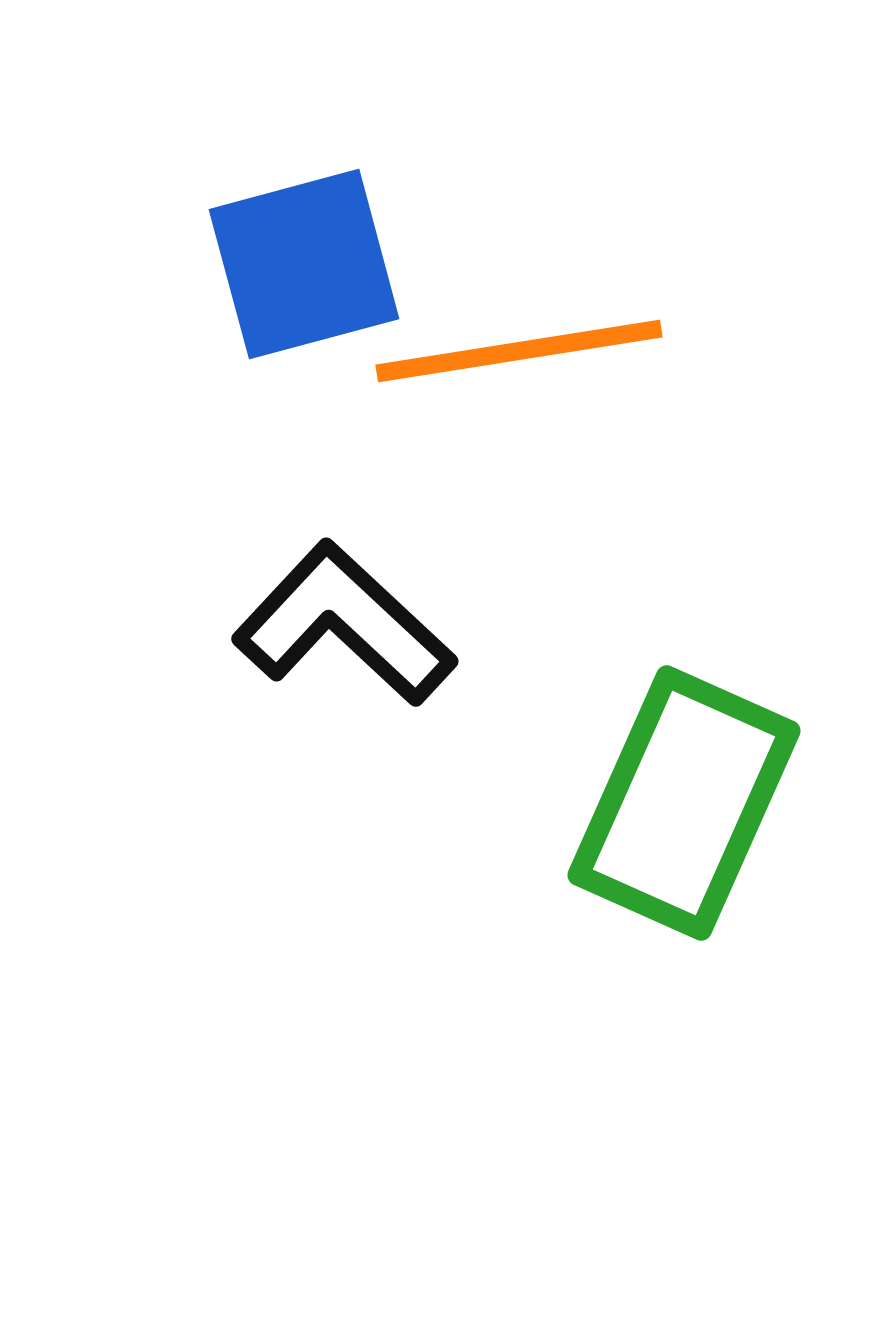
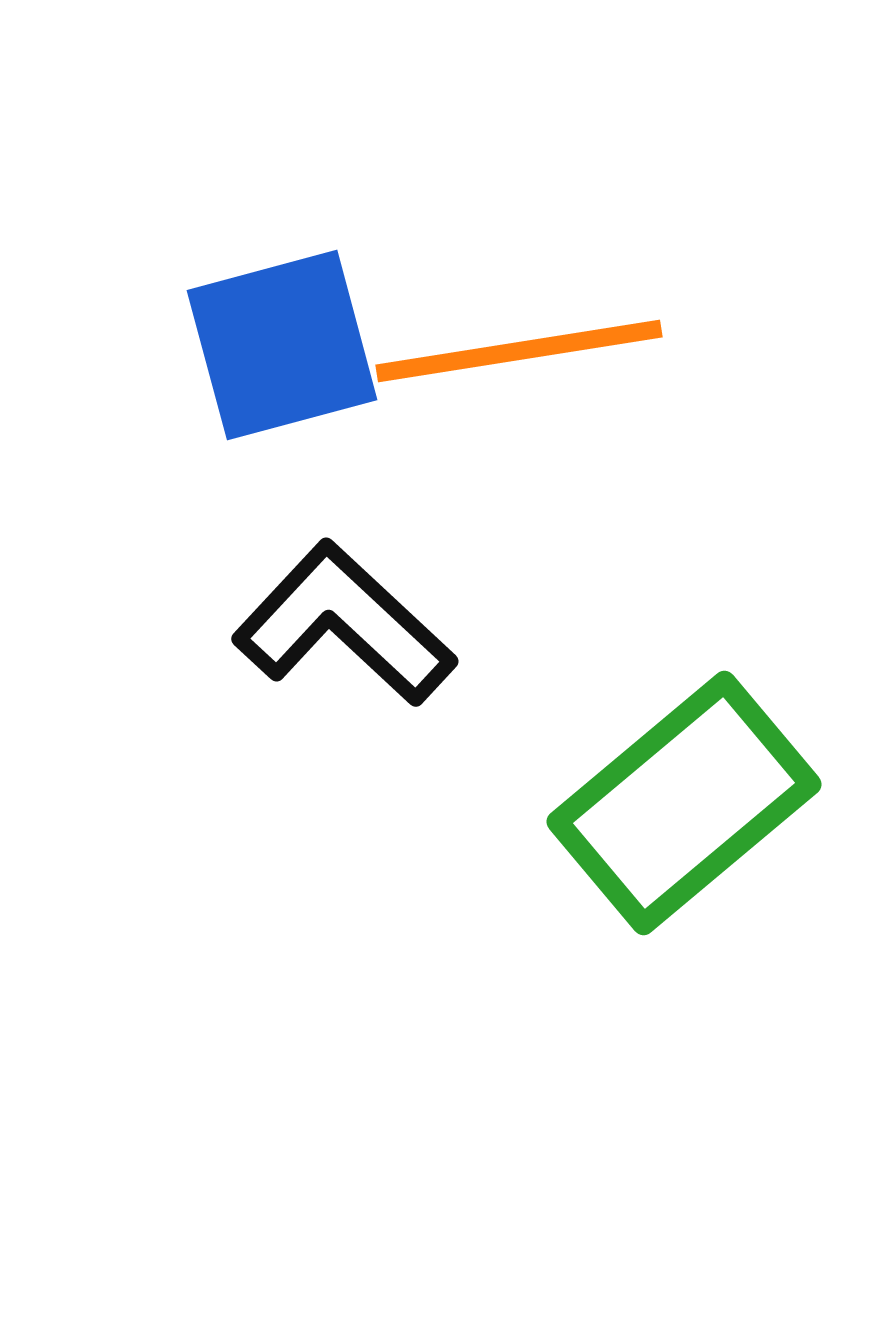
blue square: moved 22 px left, 81 px down
green rectangle: rotated 26 degrees clockwise
